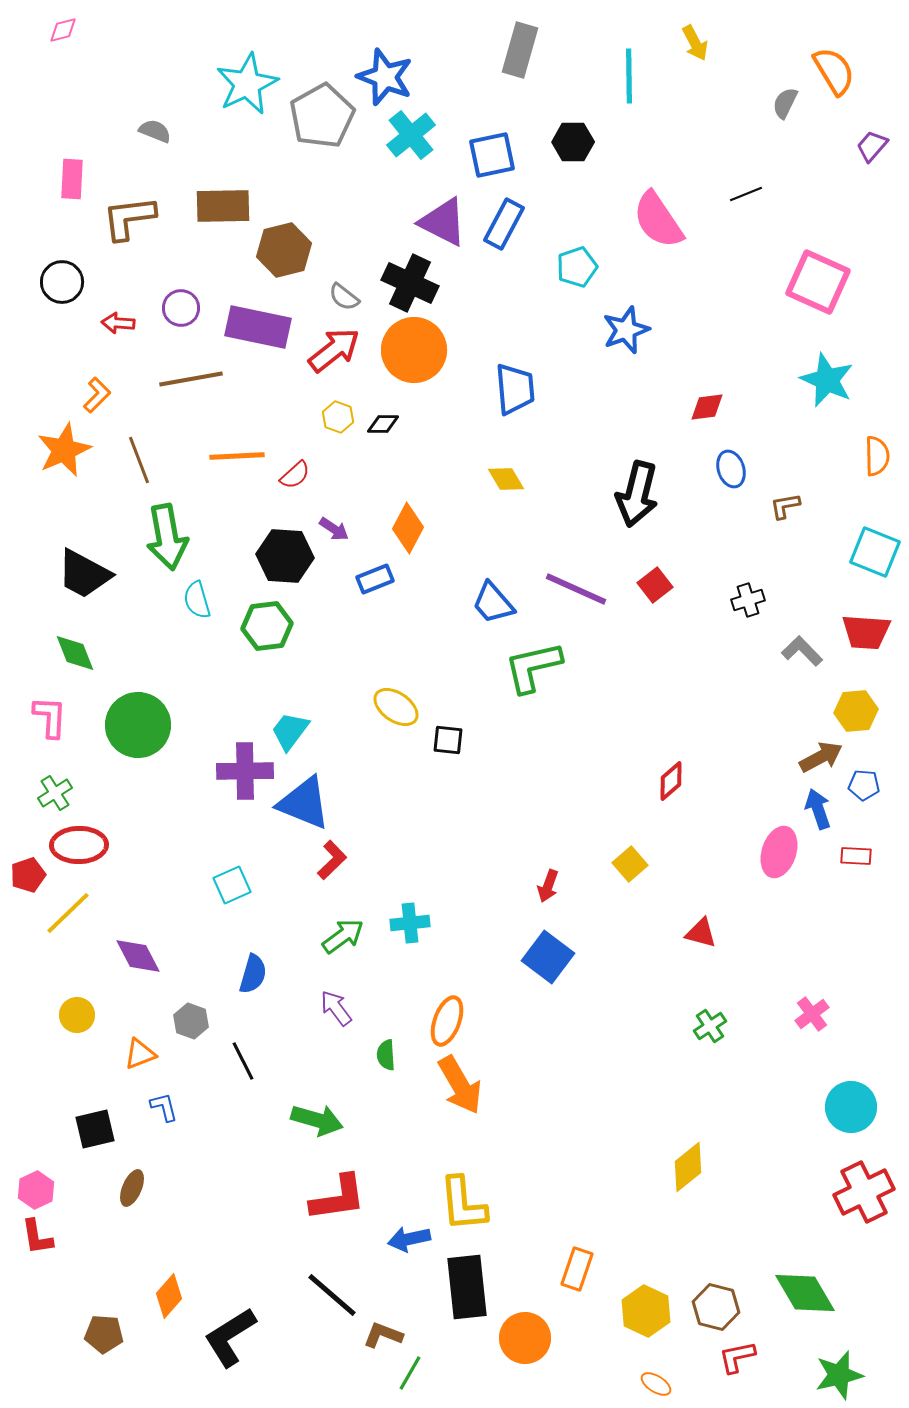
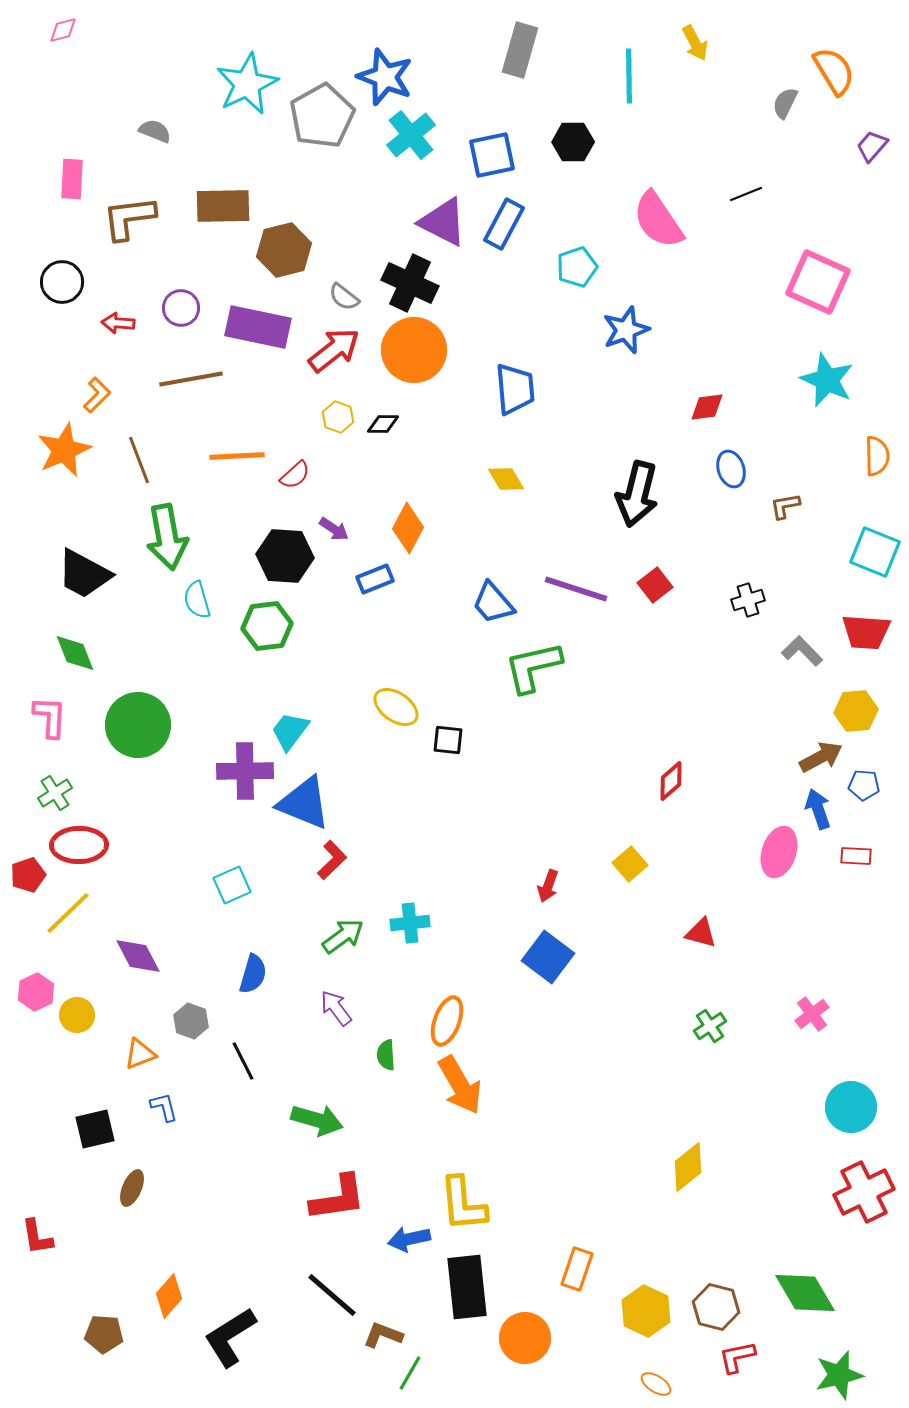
purple line at (576, 589): rotated 6 degrees counterclockwise
pink hexagon at (36, 1190): moved 198 px up
